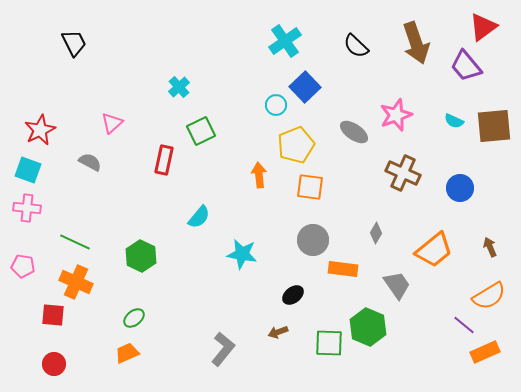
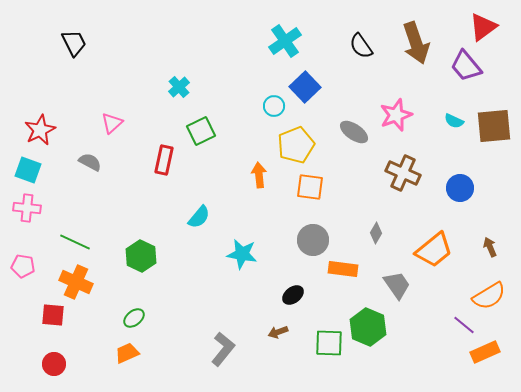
black semicircle at (356, 46): moved 5 px right; rotated 12 degrees clockwise
cyan circle at (276, 105): moved 2 px left, 1 px down
